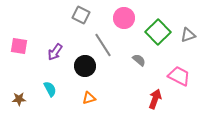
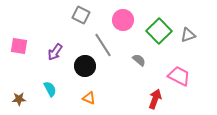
pink circle: moved 1 px left, 2 px down
green square: moved 1 px right, 1 px up
orange triangle: rotated 40 degrees clockwise
